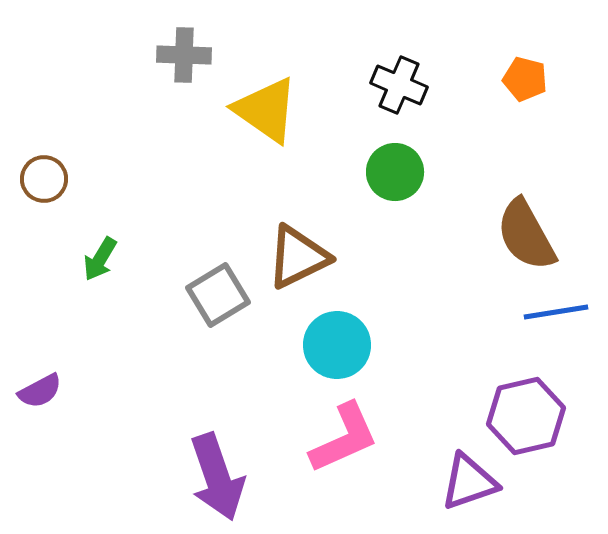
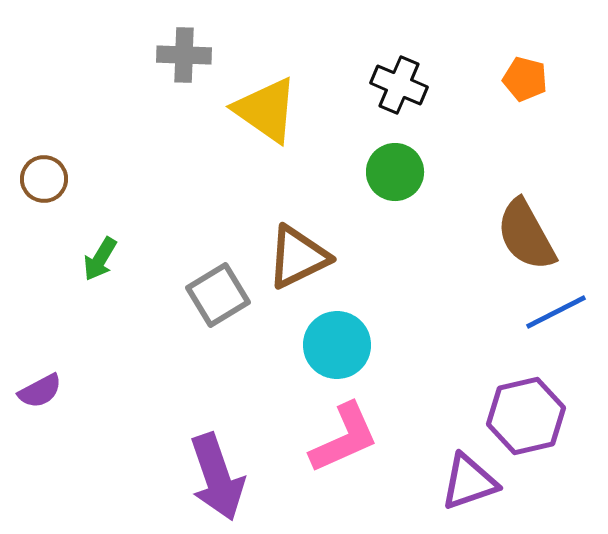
blue line: rotated 18 degrees counterclockwise
